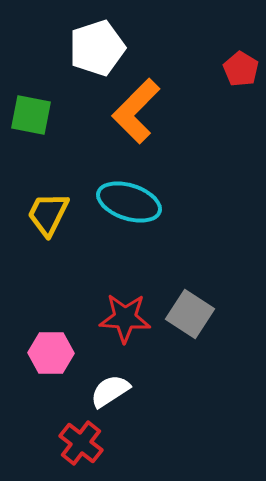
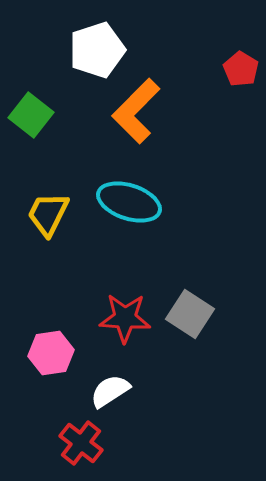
white pentagon: moved 2 px down
green square: rotated 27 degrees clockwise
pink hexagon: rotated 9 degrees counterclockwise
